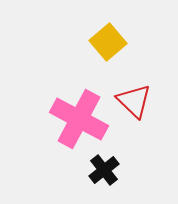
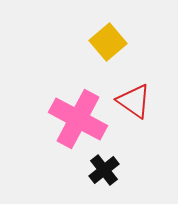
red triangle: rotated 9 degrees counterclockwise
pink cross: moved 1 px left
